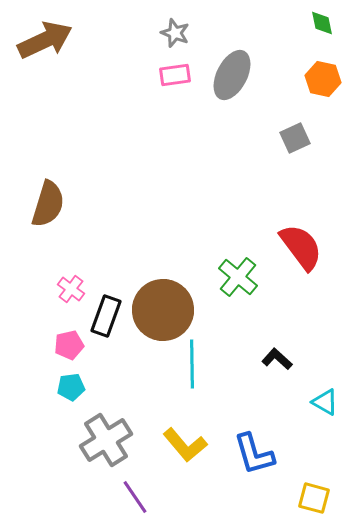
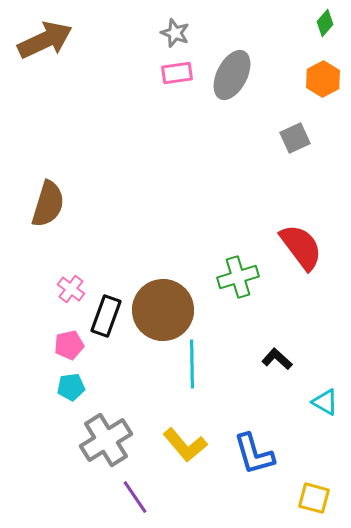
green diamond: moved 3 px right; rotated 52 degrees clockwise
pink rectangle: moved 2 px right, 2 px up
orange hexagon: rotated 20 degrees clockwise
green cross: rotated 33 degrees clockwise
